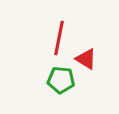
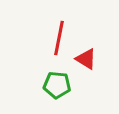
green pentagon: moved 4 px left, 5 px down
